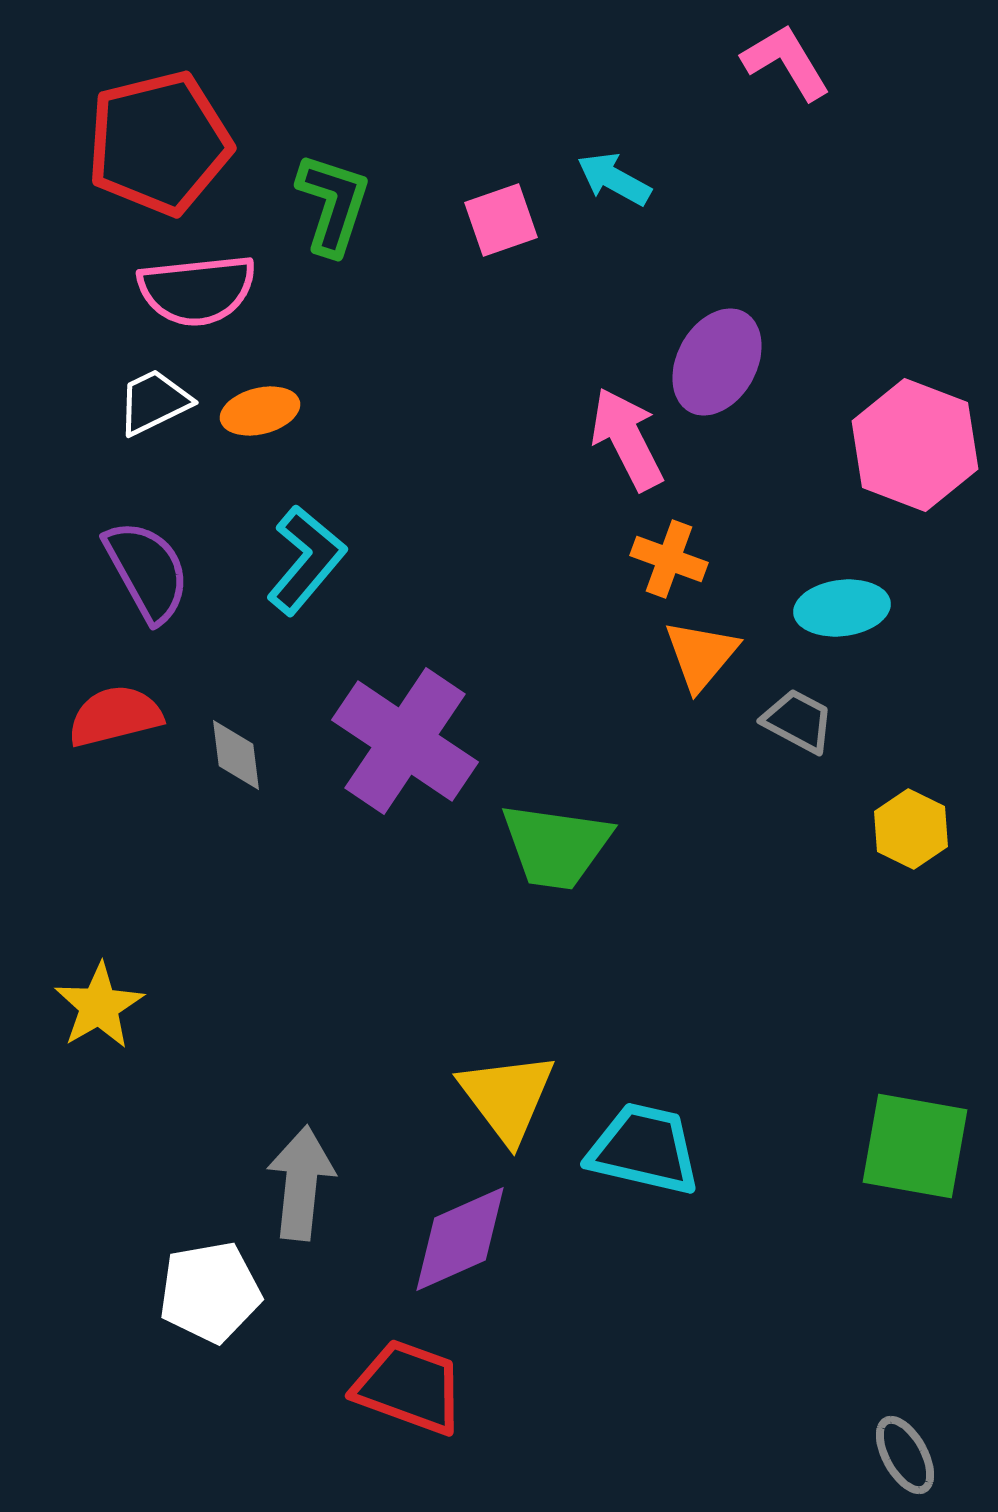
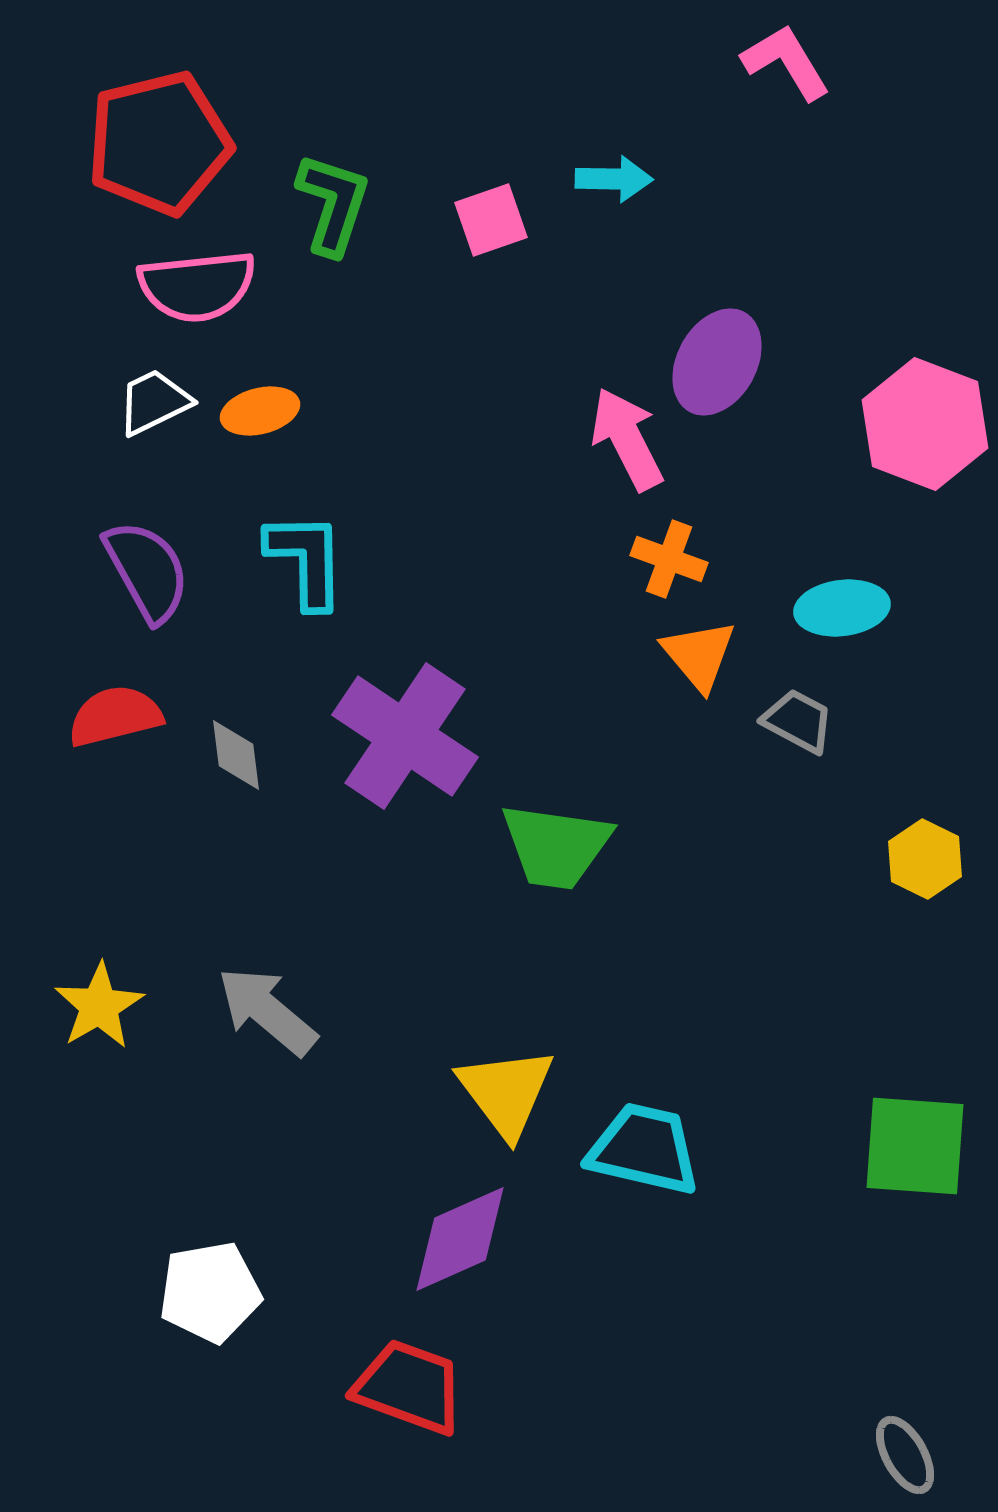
cyan arrow: rotated 152 degrees clockwise
pink square: moved 10 px left
pink semicircle: moved 4 px up
pink hexagon: moved 10 px right, 21 px up
cyan L-shape: rotated 41 degrees counterclockwise
orange triangle: moved 2 px left; rotated 20 degrees counterclockwise
purple cross: moved 5 px up
yellow hexagon: moved 14 px right, 30 px down
yellow triangle: moved 1 px left, 5 px up
green square: rotated 6 degrees counterclockwise
gray arrow: moved 34 px left, 172 px up; rotated 56 degrees counterclockwise
